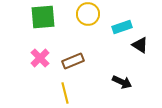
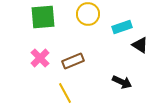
yellow line: rotated 15 degrees counterclockwise
